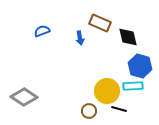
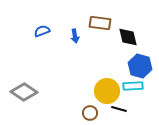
brown rectangle: rotated 15 degrees counterclockwise
blue arrow: moved 5 px left, 2 px up
gray diamond: moved 5 px up
brown circle: moved 1 px right, 2 px down
